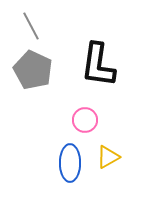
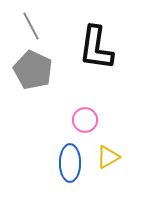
black L-shape: moved 2 px left, 17 px up
